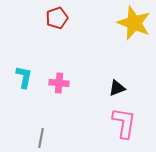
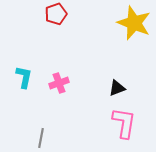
red pentagon: moved 1 px left, 4 px up
pink cross: rotated 24 degrees counterclockwise
